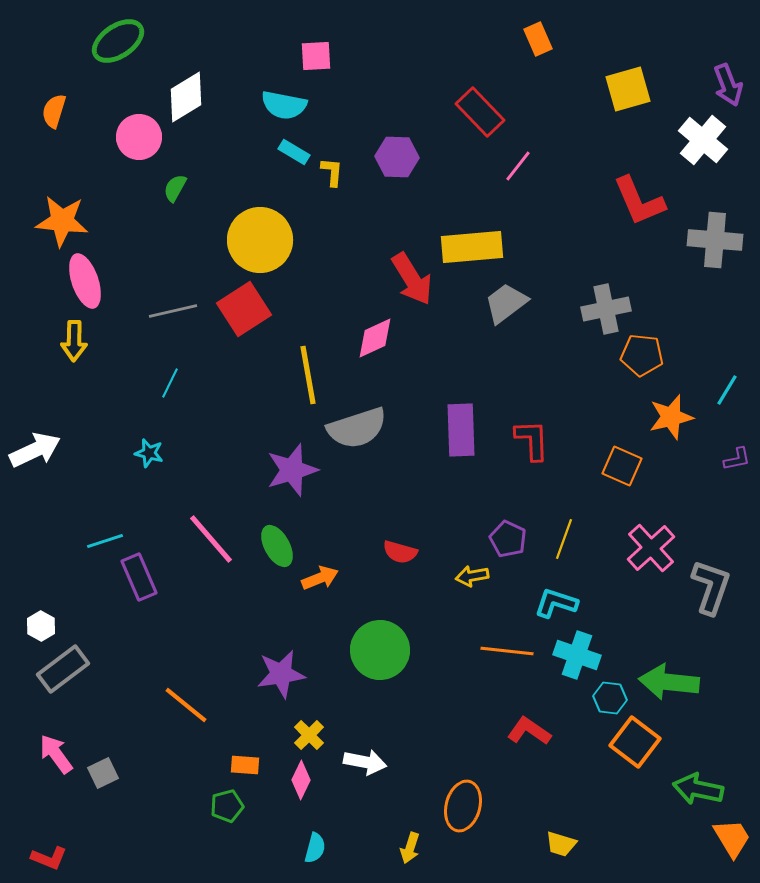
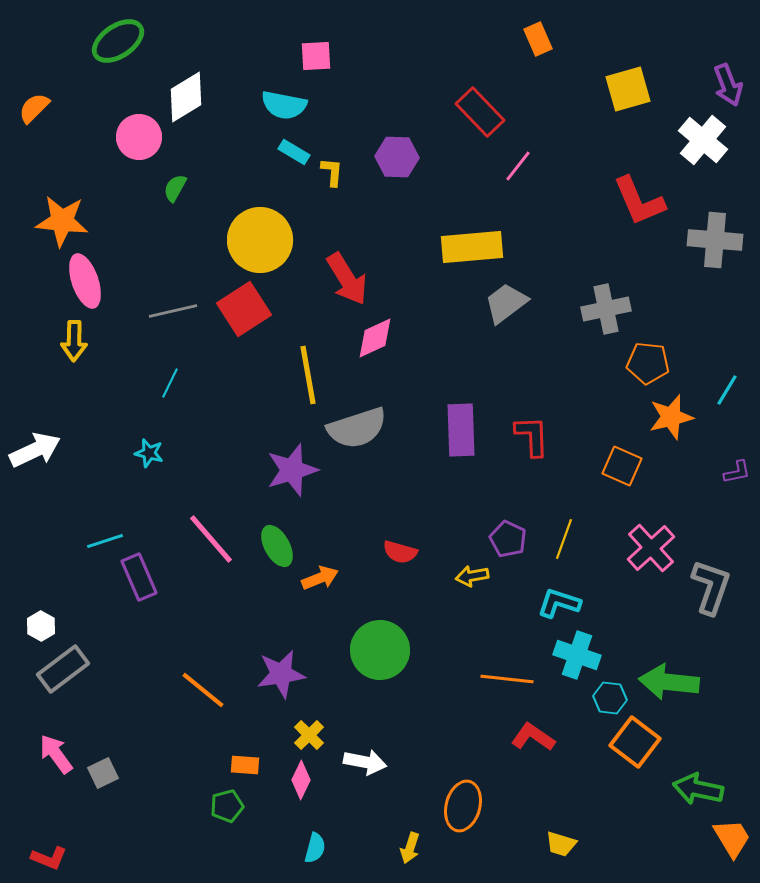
orange semicircle at (54, 111): moved 20 px left, 3 px up; rotated 28 degrees clockwise
red arrow at (412, 279): moved 65 px left
orange pentagon at (642, 355): moved 6 px right, 8 px down
red L-shape at (532, 440): moved 4 px up
purple L-shape at (737, 459): moved 13 px down
cyan L-shape at (556, 603): moved 3 px right
orange line at (507, 651): moved 28 px down
orange line at (186, 705): moved 17 px right, 15 px up
red L-shape at (529, 731): moved 4 px right, 6 px down
